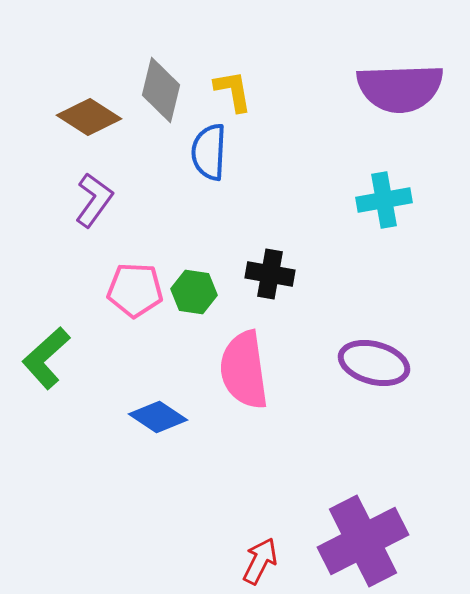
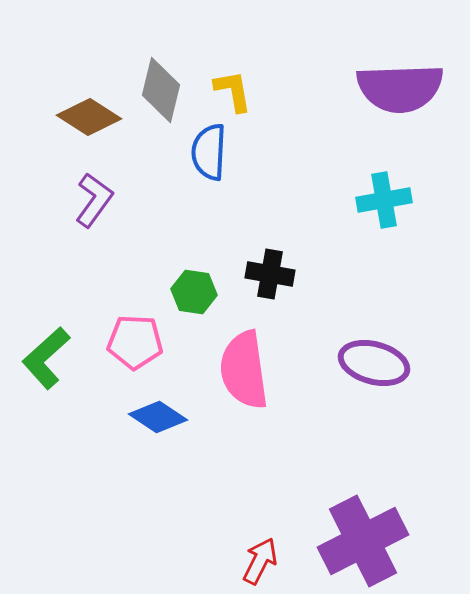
pink pentagon: moved 52 px down
